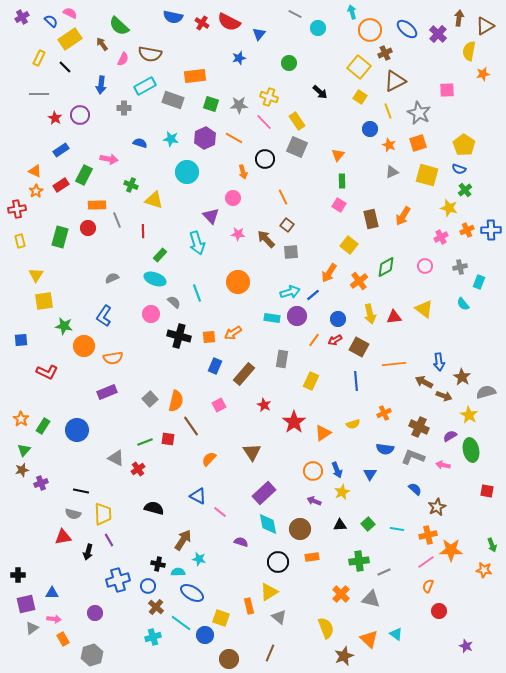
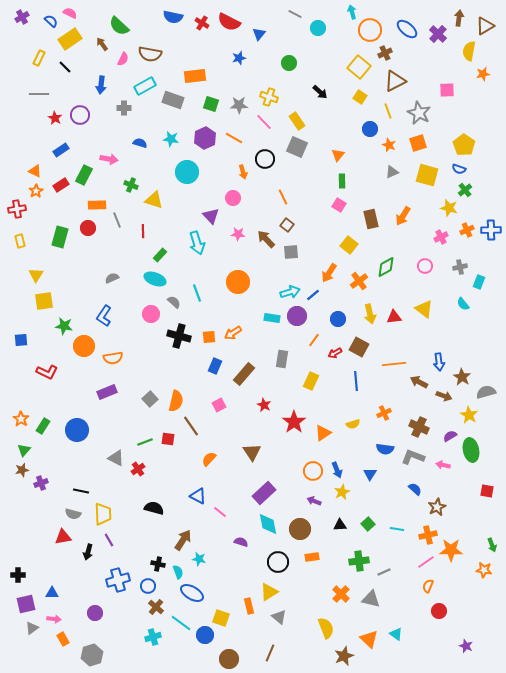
red arrow at (335, 340): moved 13 px down
brown arrow at (424, 382): moved 5 px left
cyan semicircle at (178, 572): rotated 72 degrees clockwise
